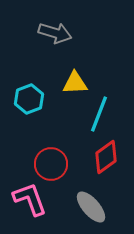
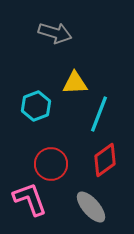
cyan hexagon: moved 7 px right, 7 px down
red diamond: moved 1 px left, 3 px down
